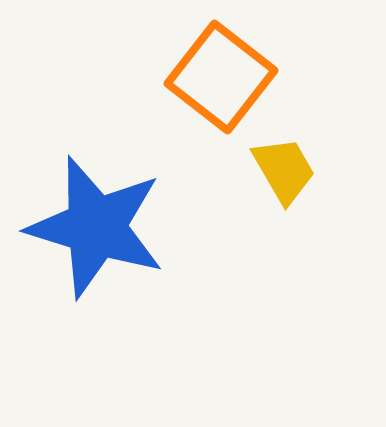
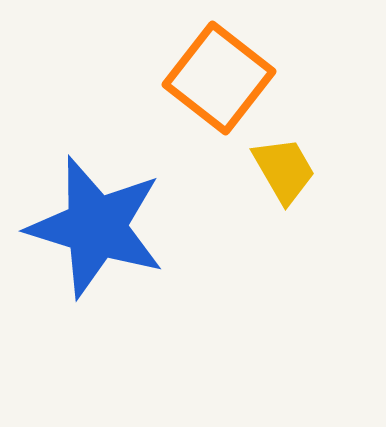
orange square: moved 2 px left, 1 px down
